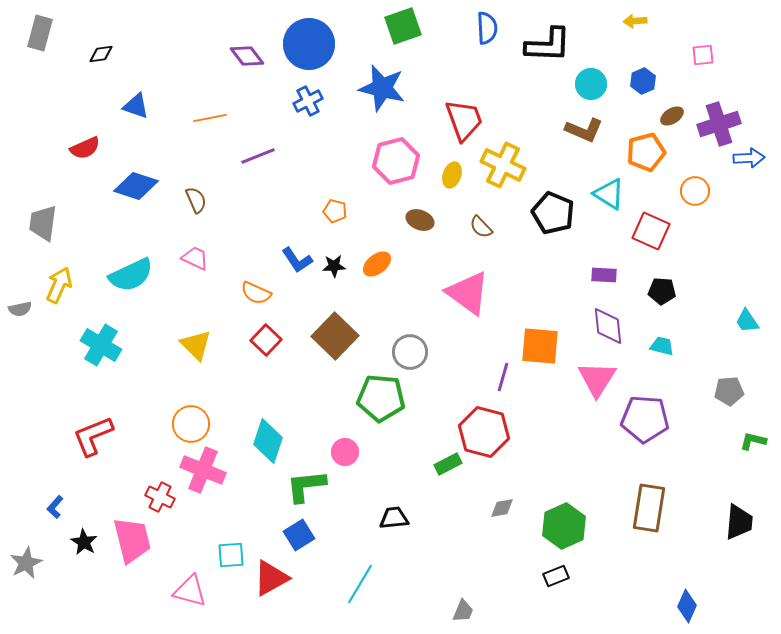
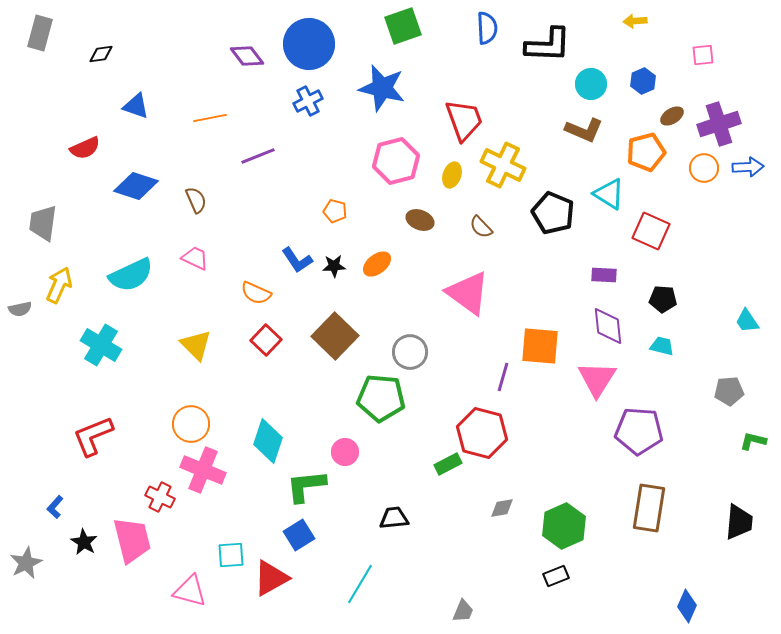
blue arrow at (749, 158): moved 1 px left, 9 px down
orange circle at (695, 191): moved 9 px right, 23 px up
black pentagon at (662, 291): moved 1 px right, 8 px down
purple pentagon at (645, 419): moved 6 px left, 12 px down
red hexagon at (484, 432): moved 2 px left, 1 px down
